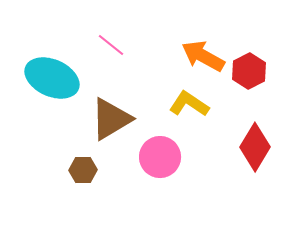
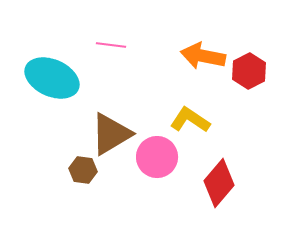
pink line: rotated 32 degrees counterclockwise
orange arrow: rotated 18 degrees counterclockwise
yellow L-shape: moved 1 px right, 16 px down
brown triangle: moved 15 px down
red diamond: moved 36 px left, 36 px down; rotated 9 degrees clockwise
pink circle: moved 3 px left
brown hexagon: rotated 8 degrees clockwise
